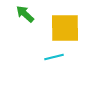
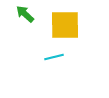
yellow square: moved 3 px up
